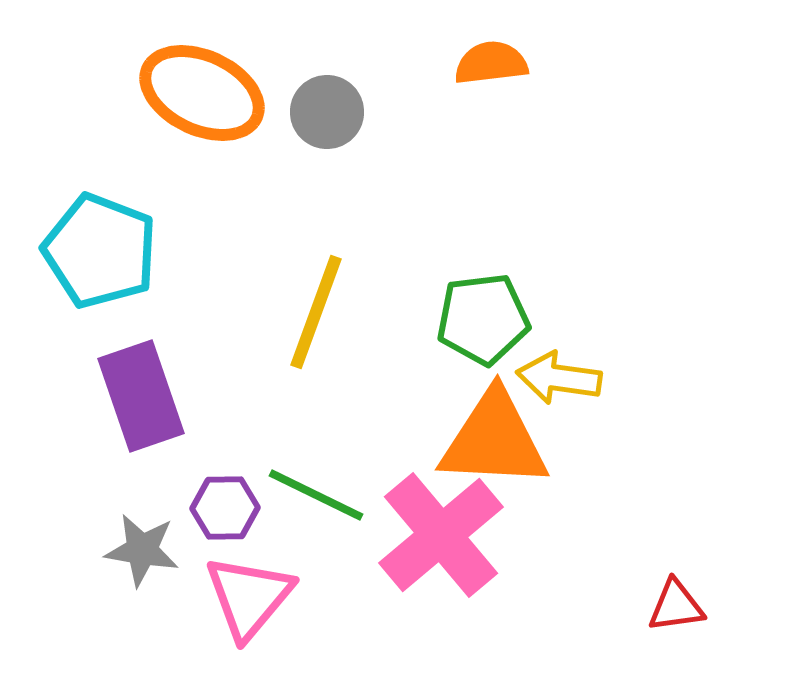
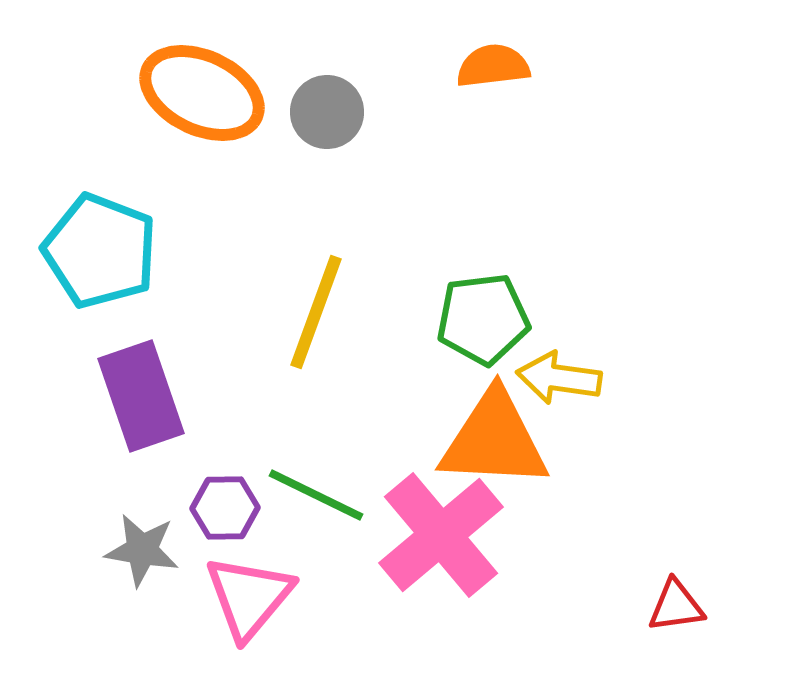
orange semicircle: moved 2 px right, 3 px down
